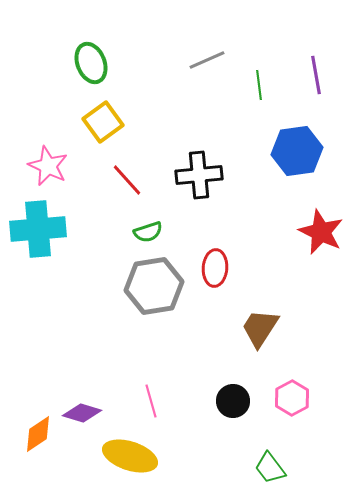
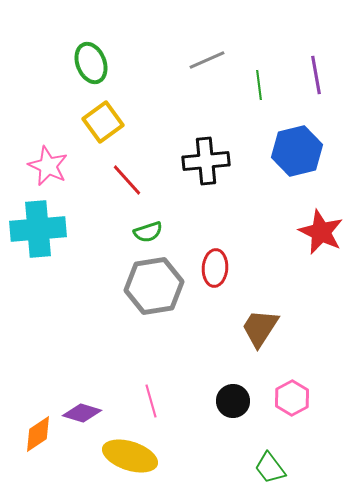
blue hexagon: rotated 6 degrees counterclockwise
black cross: moved 7 px right, 14 px up
